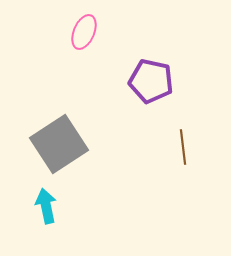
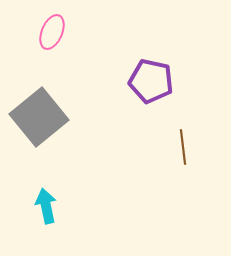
pink ellipse: moved 32 px left
gray square: moved 20 px left, 27 px up; rotated 6 degrees counterclockwise
